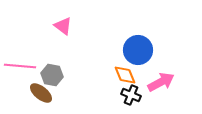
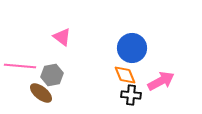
pink triangle: moved 1 px left, 11 px down
blue circle: moved 6 px left, 2 px up
gray hexagon: rotated 20 degrees counterclockwise
pink arrow: moved 1 px up
black cross: rotated 18 degrees counterclockwise
